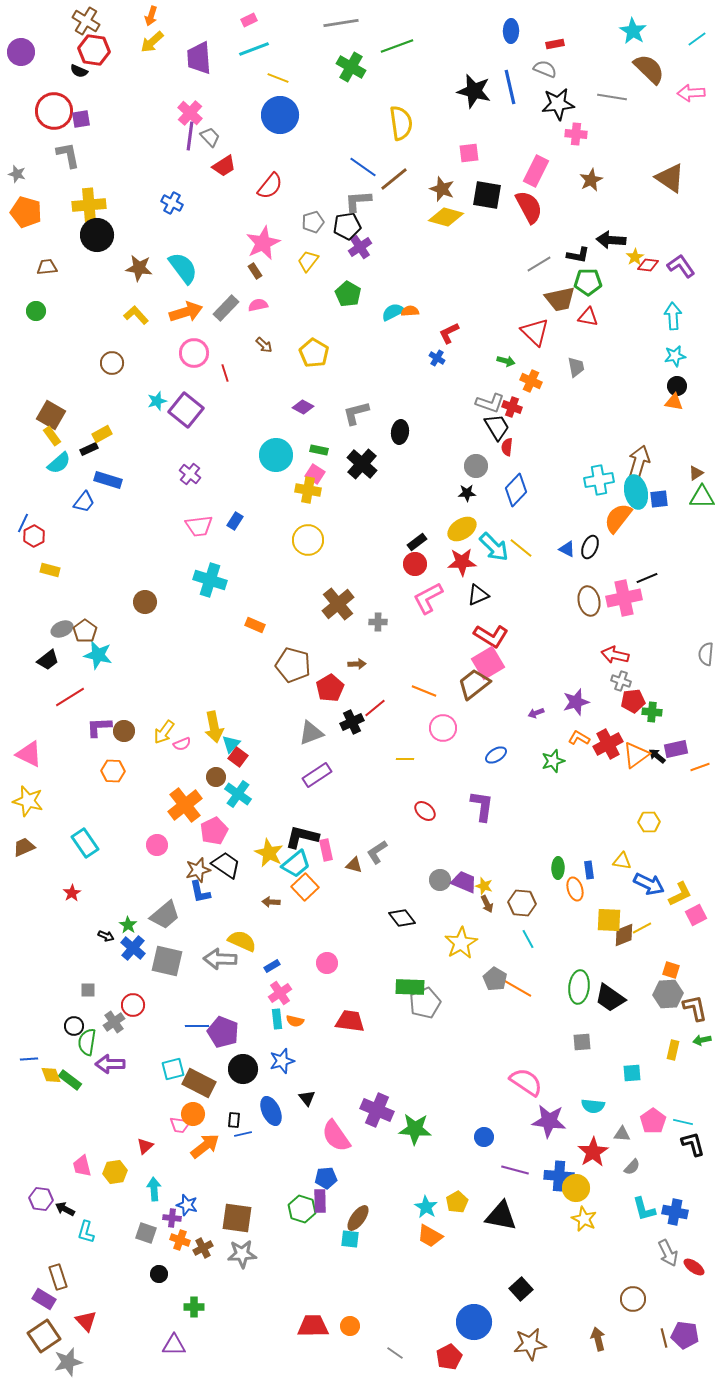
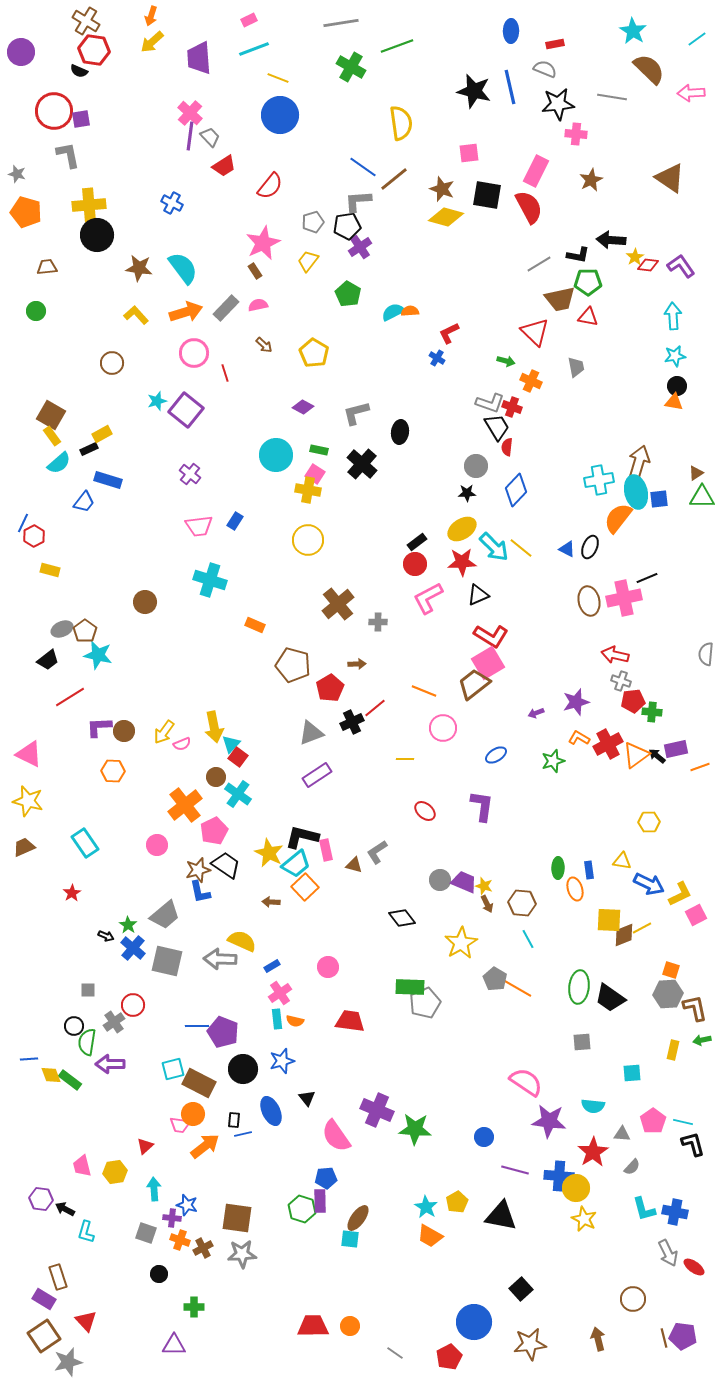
pink circle at (327, 963): moved 1 px right, 4 px down
purple pentagon at (685, 1335): moved 2 px left, 1 px down
